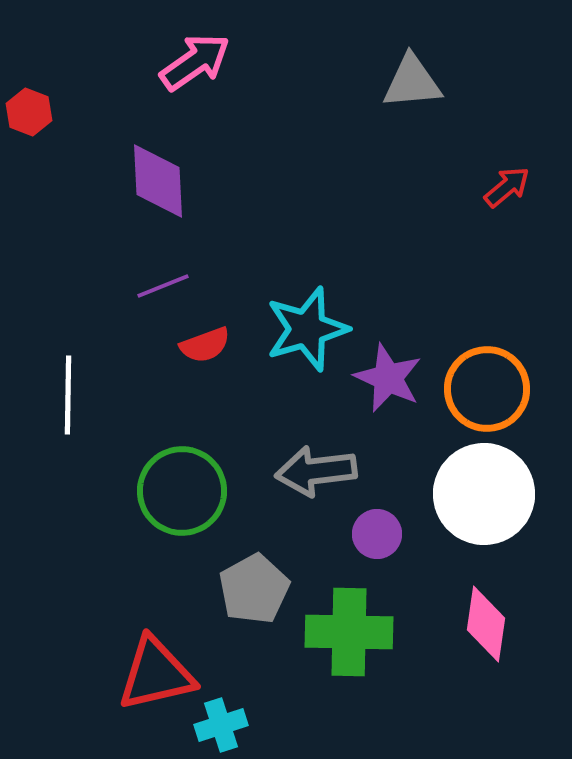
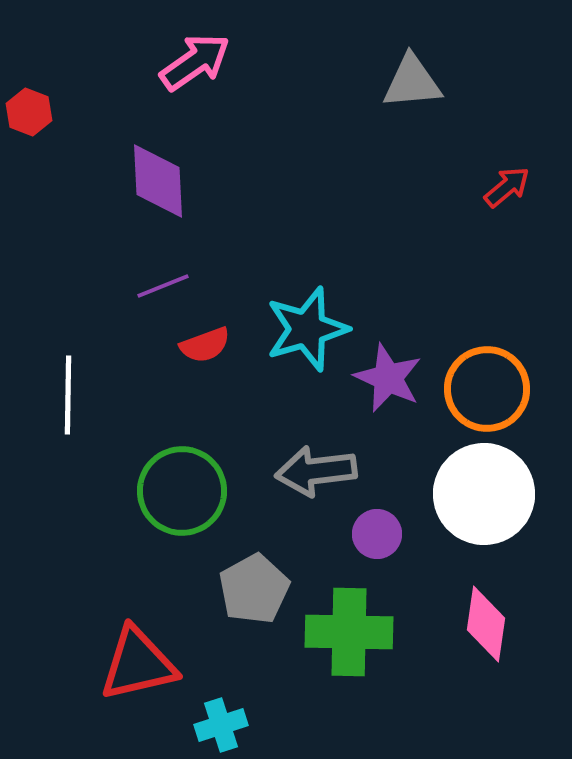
red triangle: moved 18 px left, 10 px up
